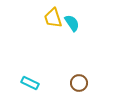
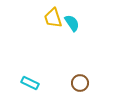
brown circle: moved 1 px right
